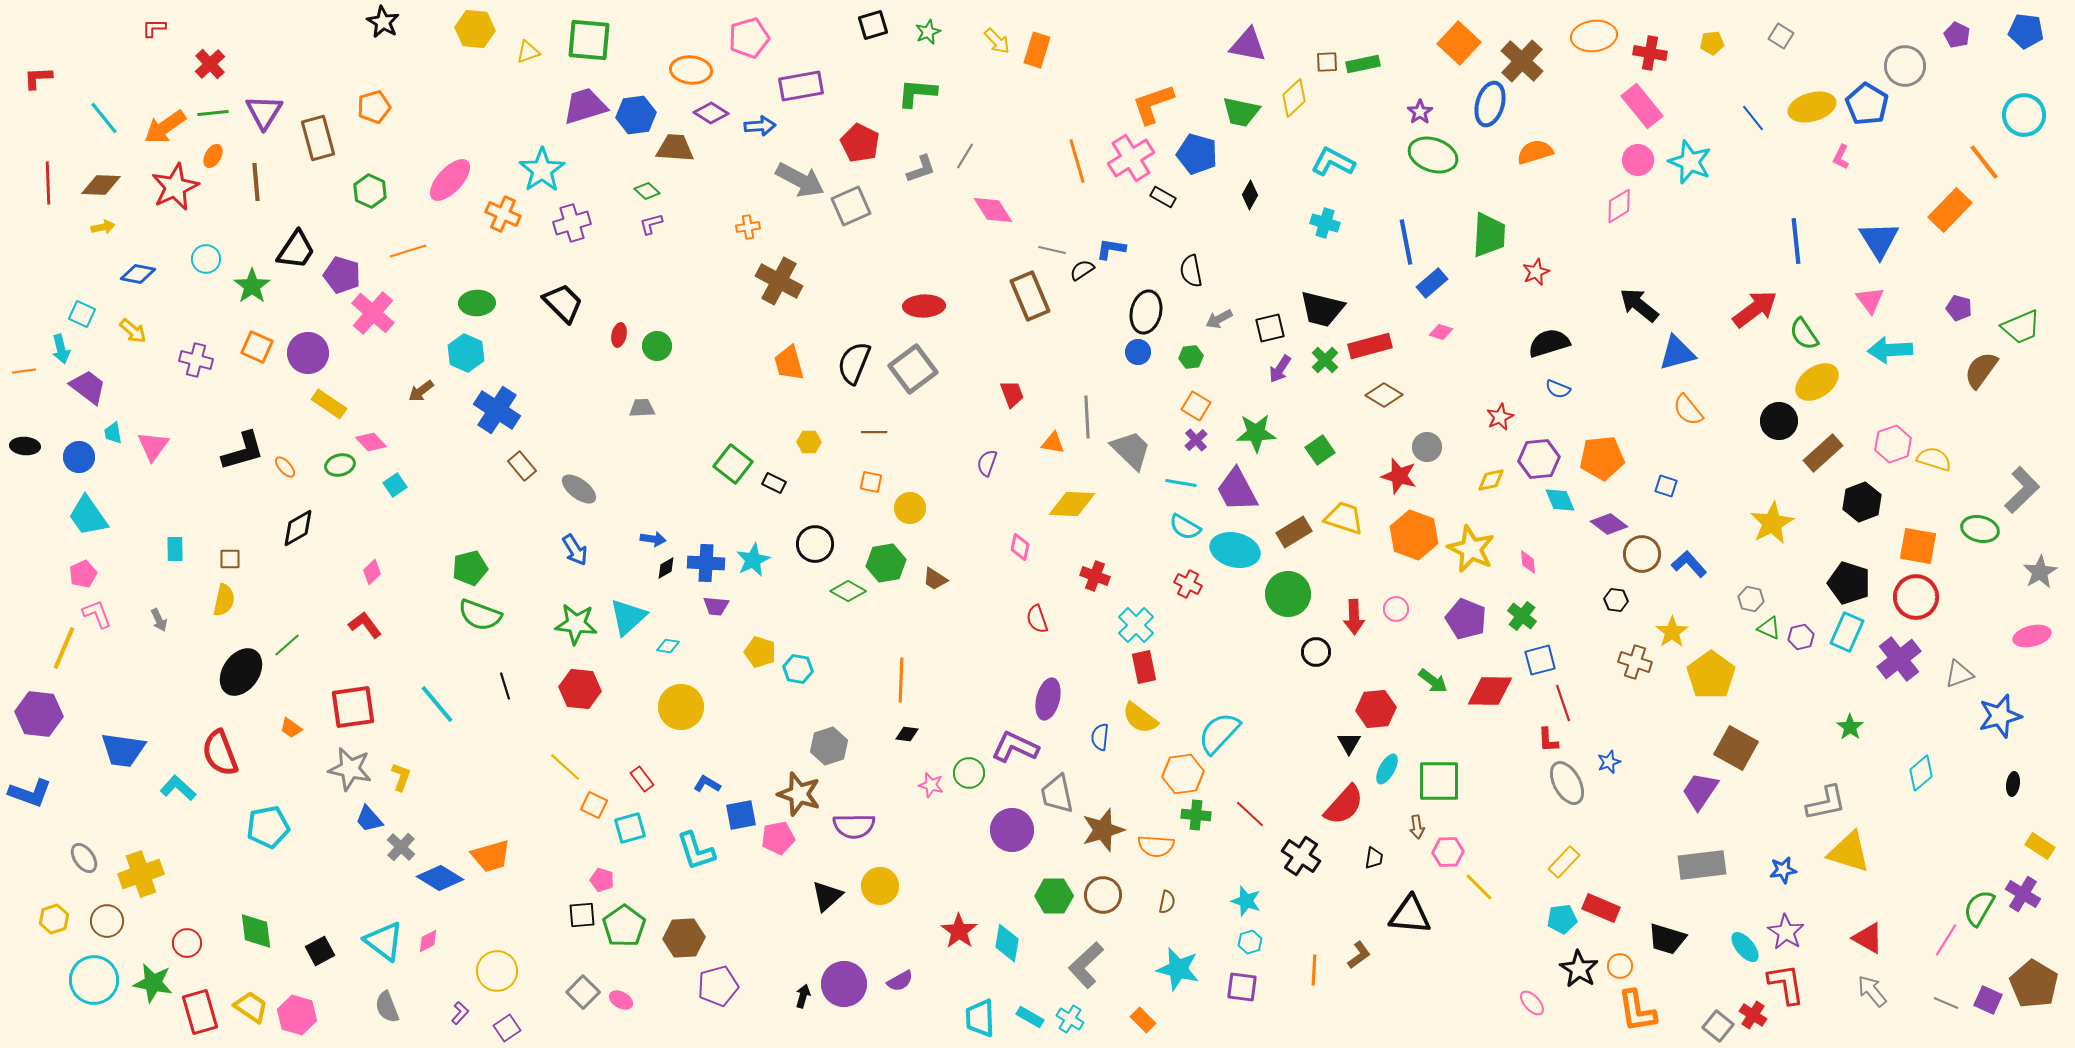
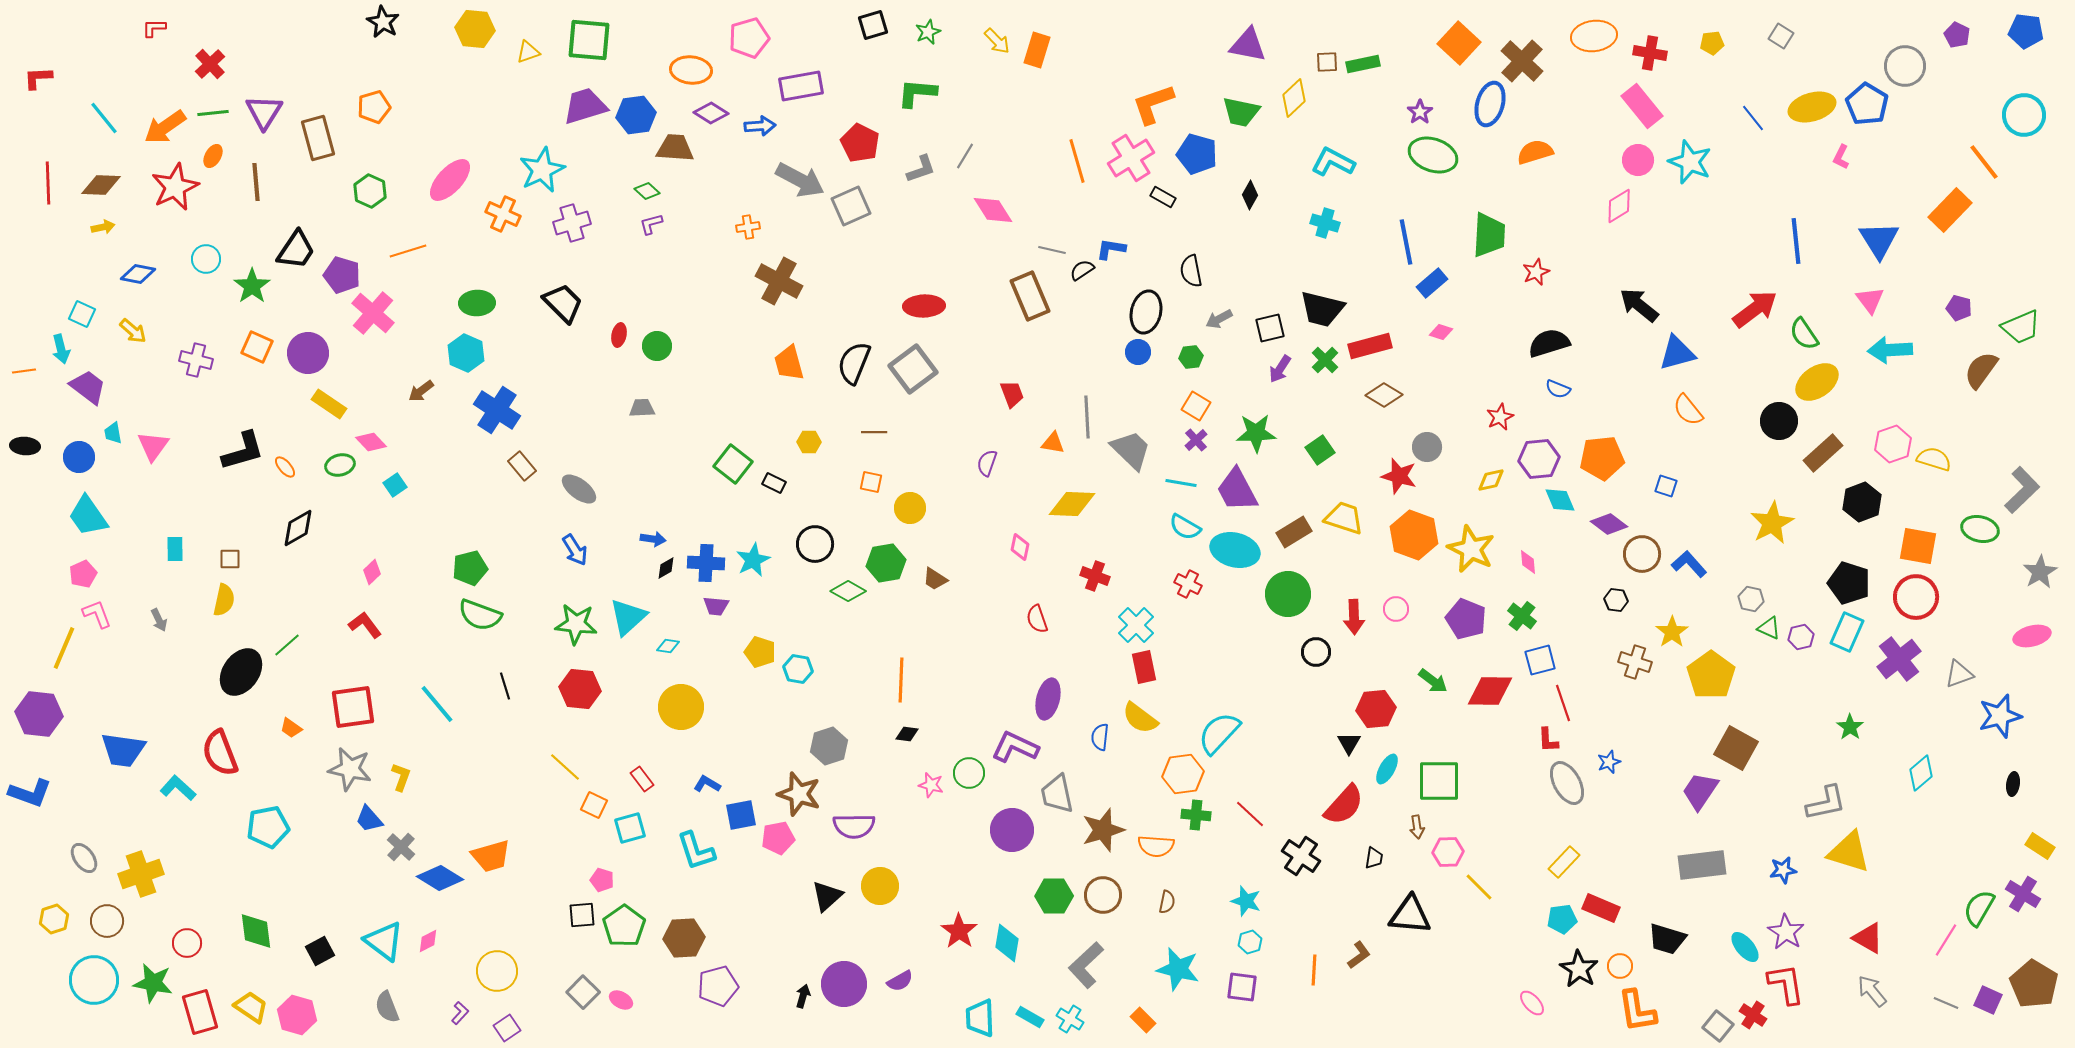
cyan star at (542, 170): rotated 9 degrees clockwise
